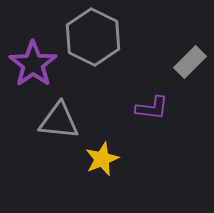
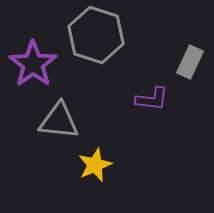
gray hexagon: moved 3 px right, 2 px up; rotated 8 degrees counterclockwise
gray rectangle: rotated 20 degrees counterclockwise
purple L-shape: moved 9 px up
yellow star: moved 7 px left, 6 px down
